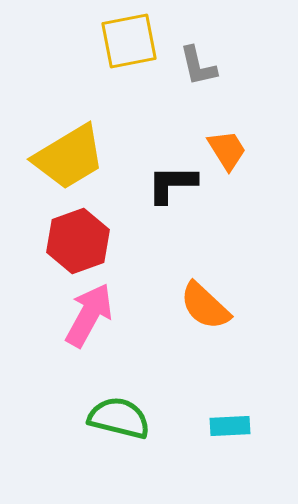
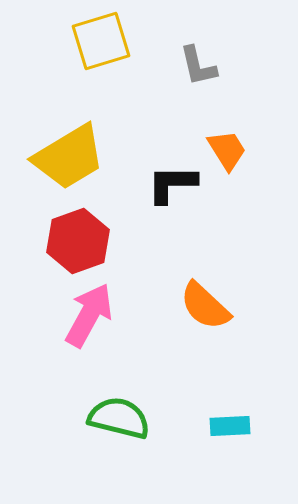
yellow square: moved 28 px left; rotated 6 degrees counterclockwise
